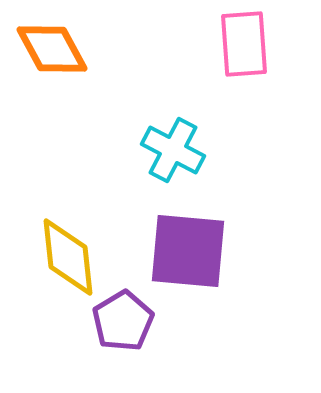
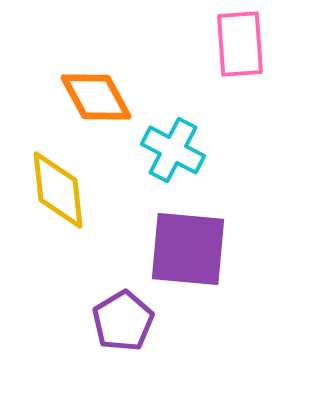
pink rectangle: moved 4 px left
orange diamond: moved 44 px right, 48 px down
purple square: moved 2 px up
yellow diamond: moved 10 px left, 67 px up
